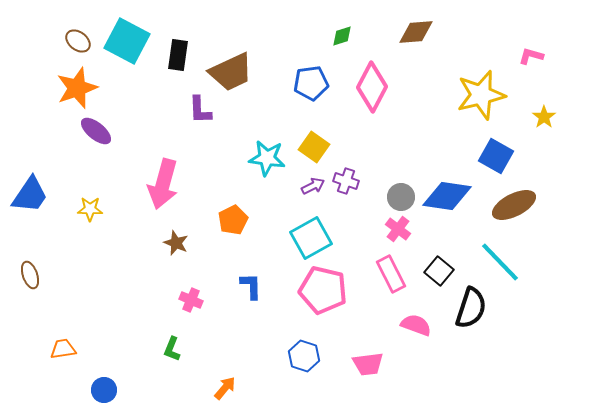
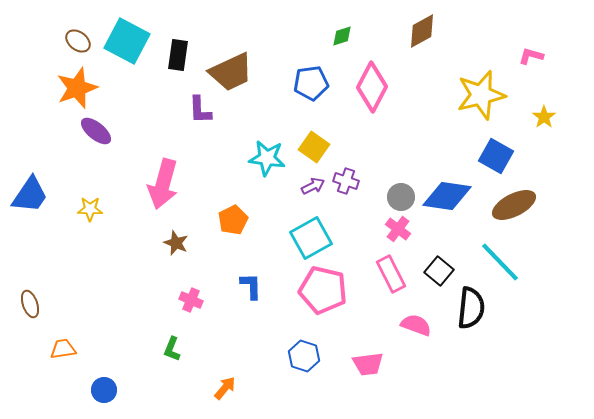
brown diamond at (416, 32): moved 6 px right, 1 px up; rotated 24 degrees counterclockwise
brown ellipse at (30, 275): moved 29 px down
black semicircle at (471, 308): rotated 12 degrees counterclockwise
